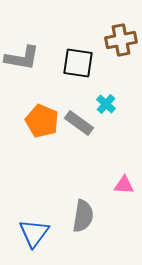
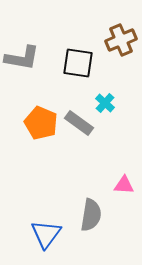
brown cross: rotated 12 degrees counterclockwise
cyan cross: moved 1 px left, 1 px up
orange pentagon: moved 1 px left, 2 px down
gray semicircle: moved 8 px right, 1 px up
blue triangle: moved 12 px right, 1 px down
